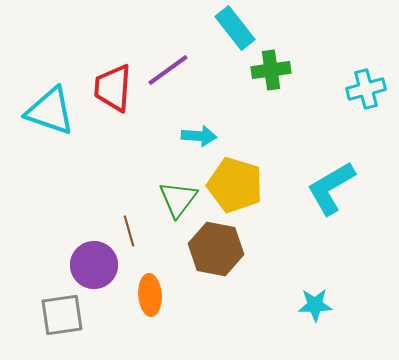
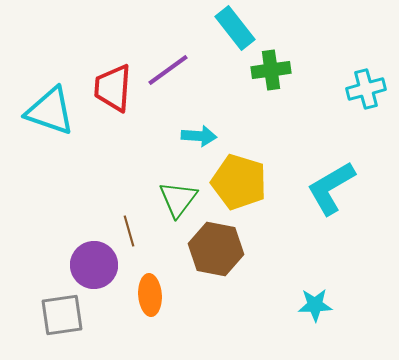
yellow pentagon: moved 4 px right, 3 px up
